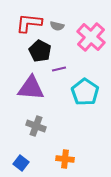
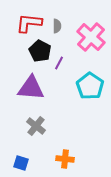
gray semicircle: rotated 104 degrees counterclockwise
purple line: moved 6 px up; rotated 48 degrees counterclockwise
cyan pentagon: moved 5 px right, 6 px up
gray cross: rotated 18 degrees clockwise
blue square: rotated 21 degrees counterclockwise
